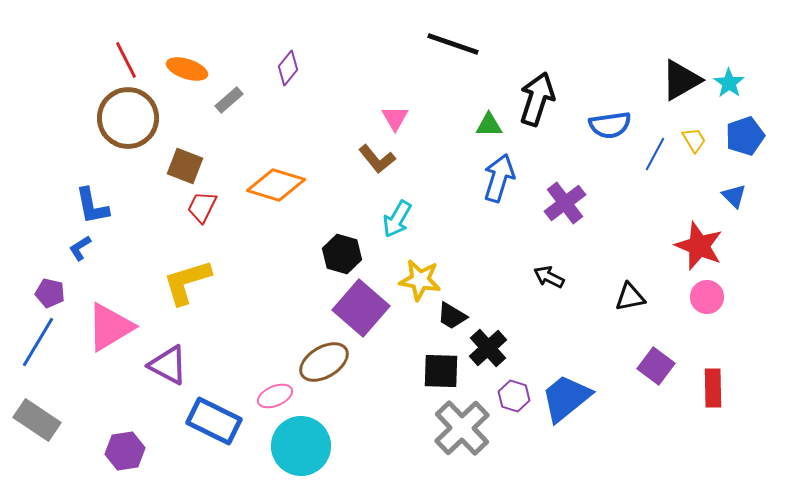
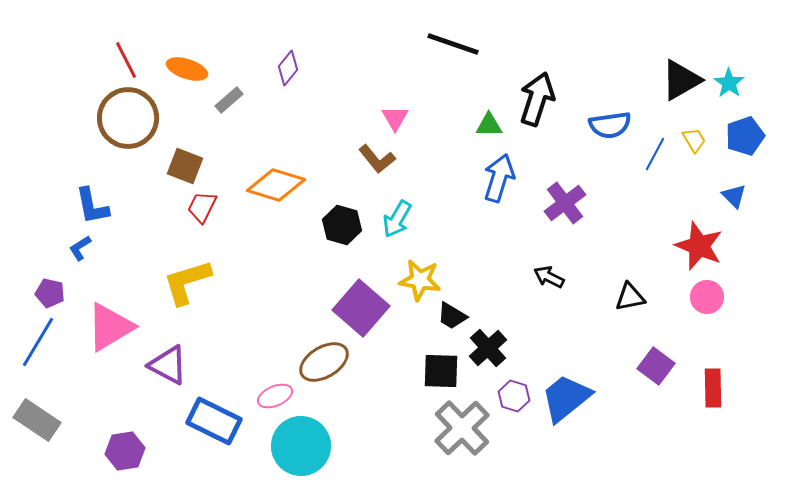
black hexagon at (342, 254): moved 29 px up
